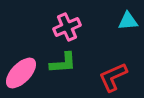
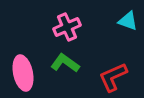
cyan triangle: rotated 25 degrees clockwise
green L-shape: moved 2 px right; rotated 140 degrees counterclockwise
pink ellipse: moved 2 px right; rotated 56 degrees counterclockwise
